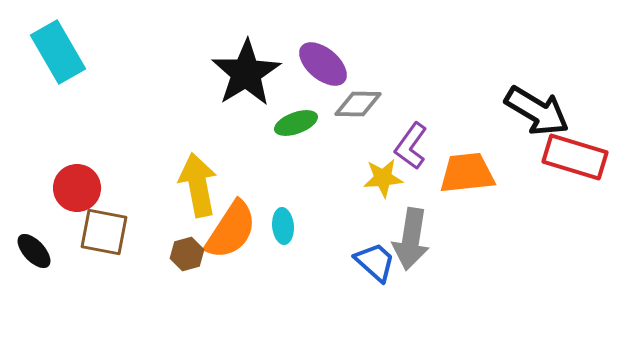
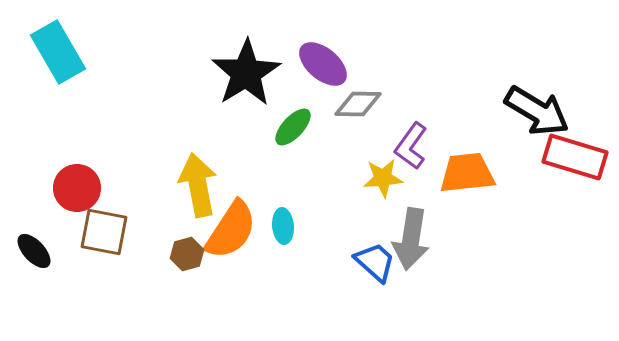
green ellipse: moved 3 px left, 4 px down; rotated 27 degrees counterclockwise
